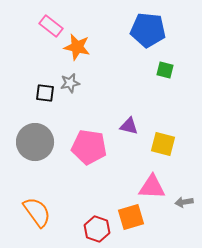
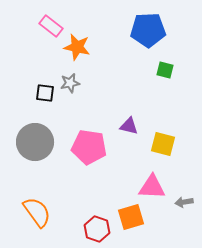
blue pentagon: rotated 8 degrees counterclockwise
